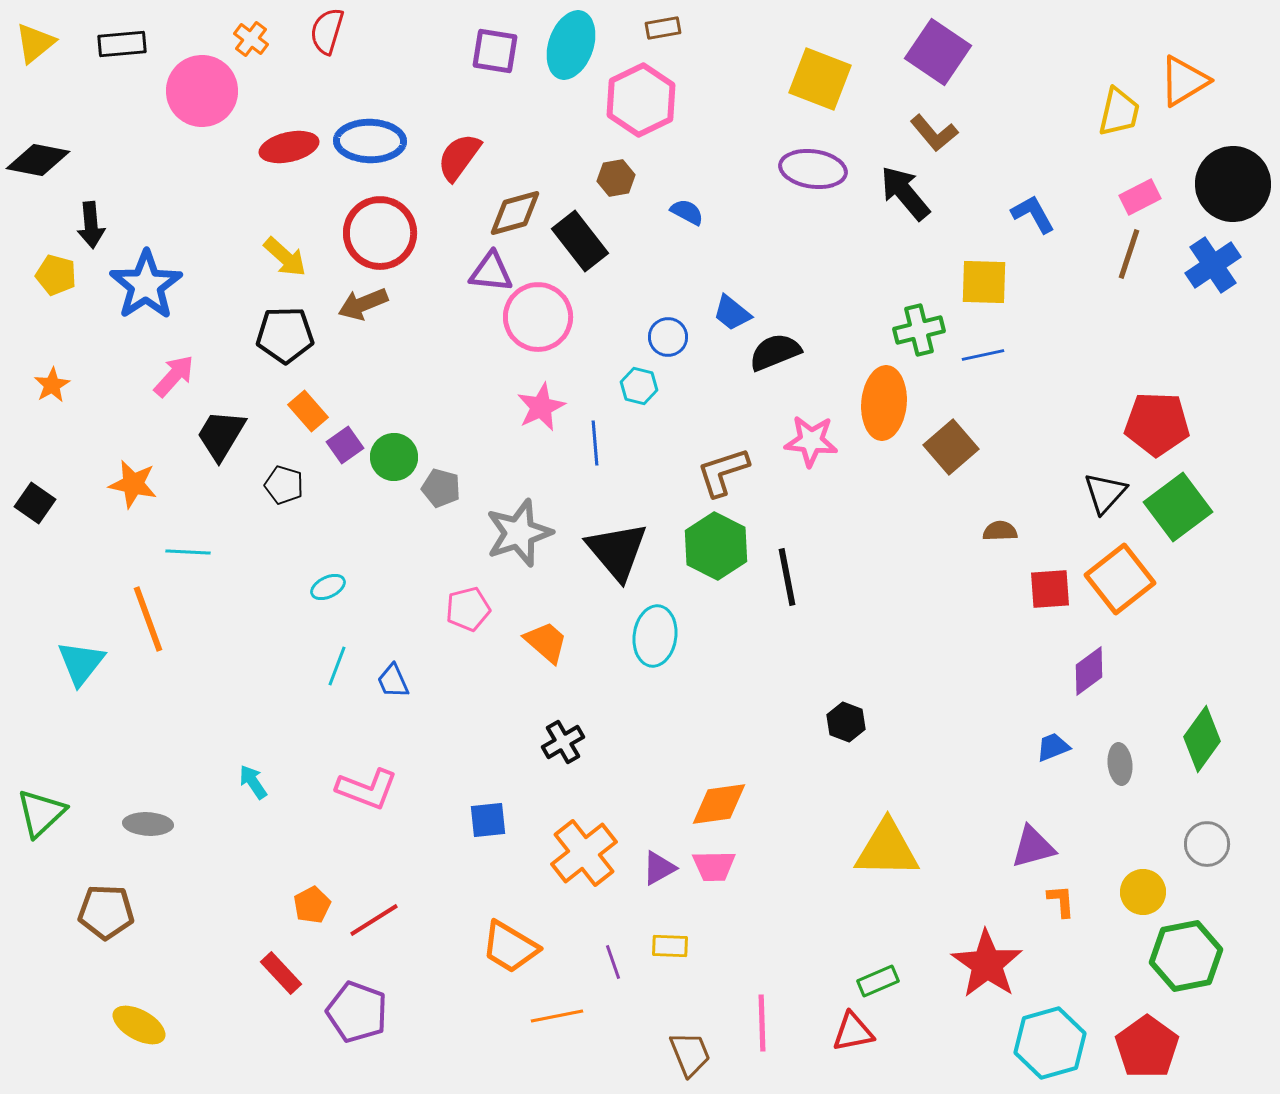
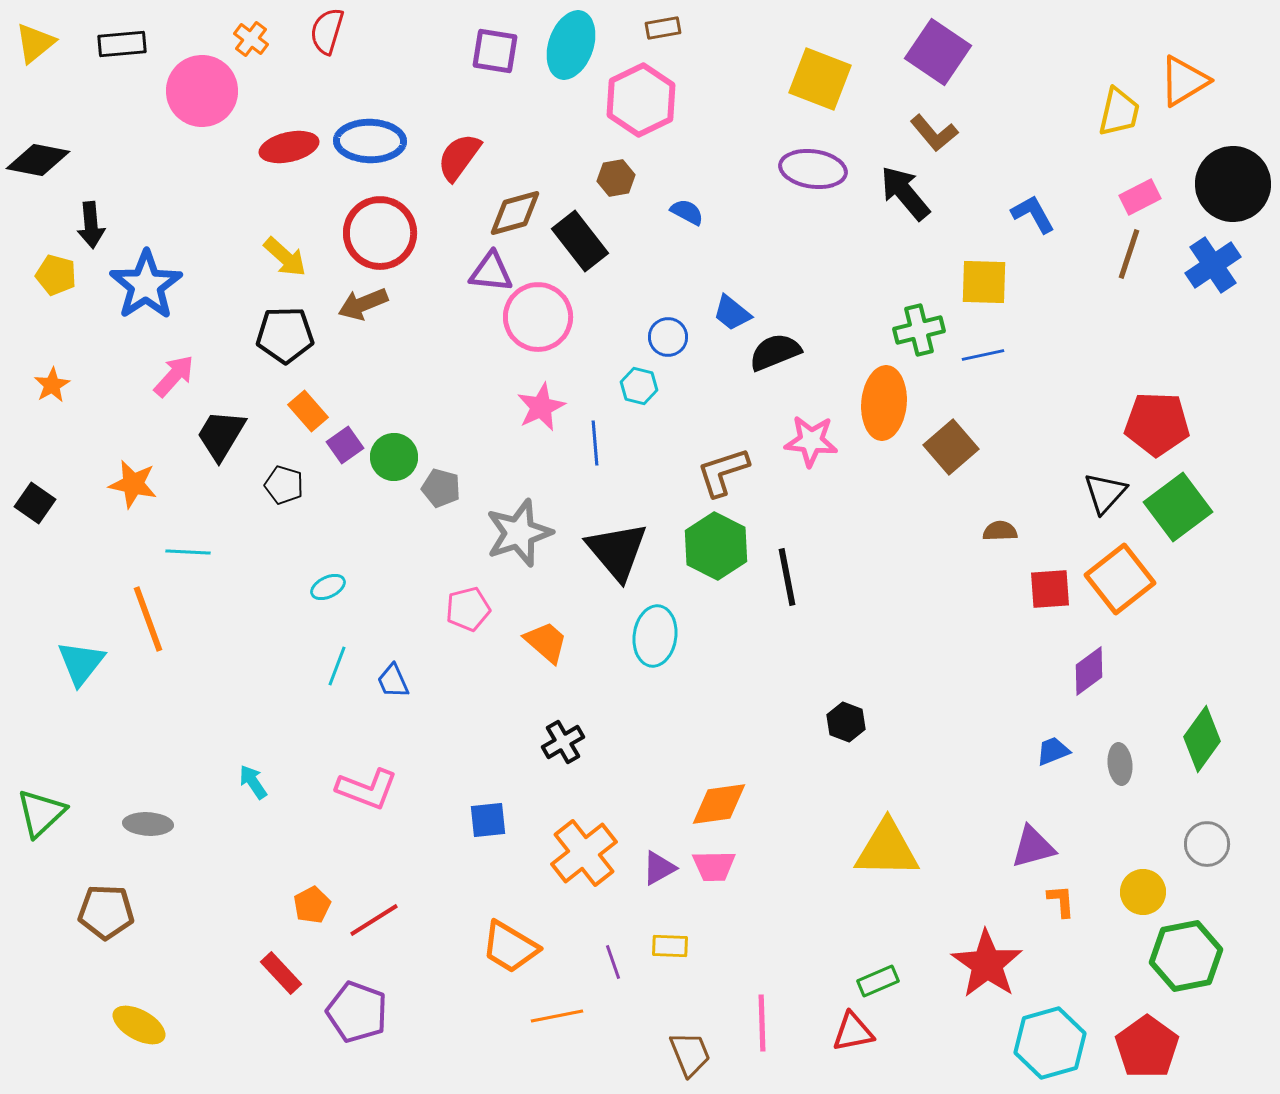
blue trapezoid at (1053, 747): moved 4 px down
